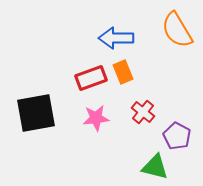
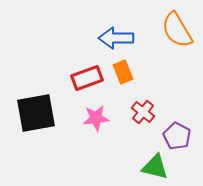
red rectangle: moved 4 px left
